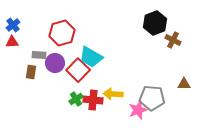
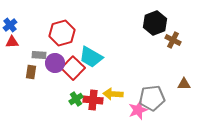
blue cross: moved 3 px left
red square: moved 5 px left, 2 px up
gray pentagon: rotated 10 degrees counterclockwise
